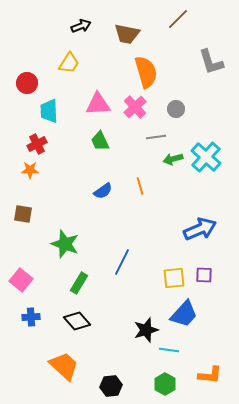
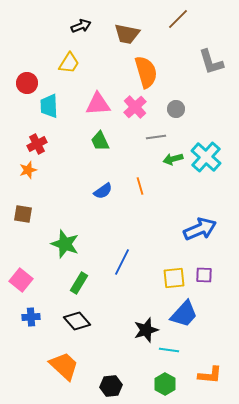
cyan trapezoid: moved 5 px up
orange star: moved 2 px left; rotated 18 degrees counterclockwise
